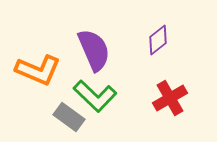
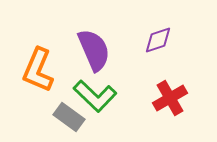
purple diamond: rotated 20 degrees clockwise
orange L-shape: rotated 90 degrees clockwise
